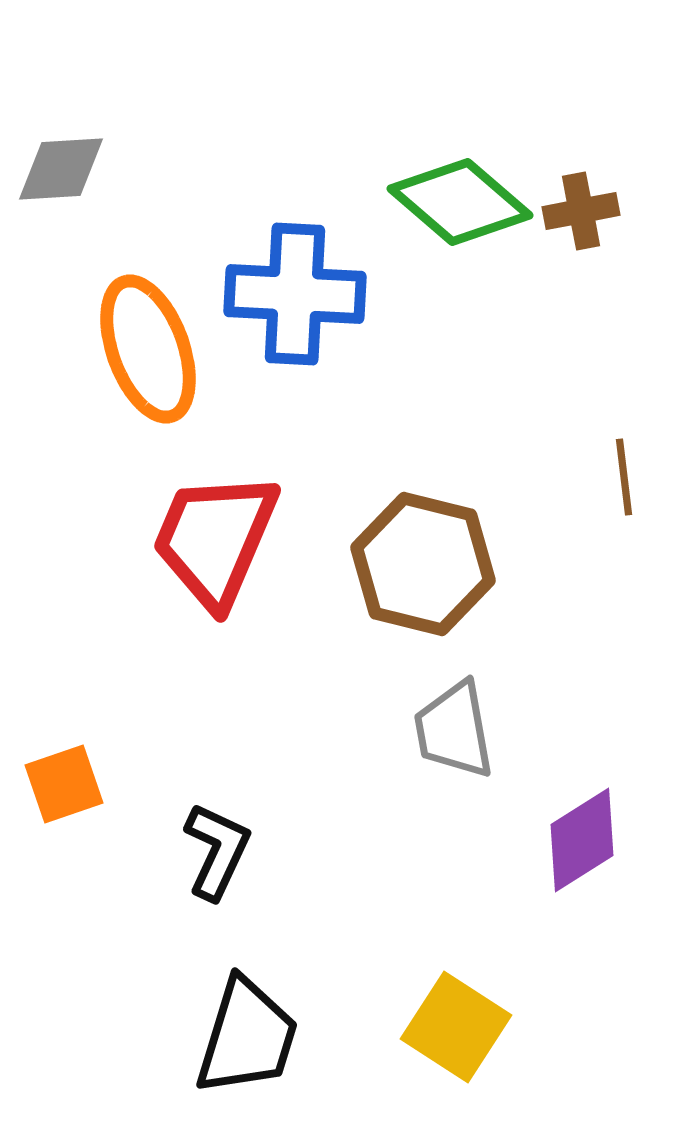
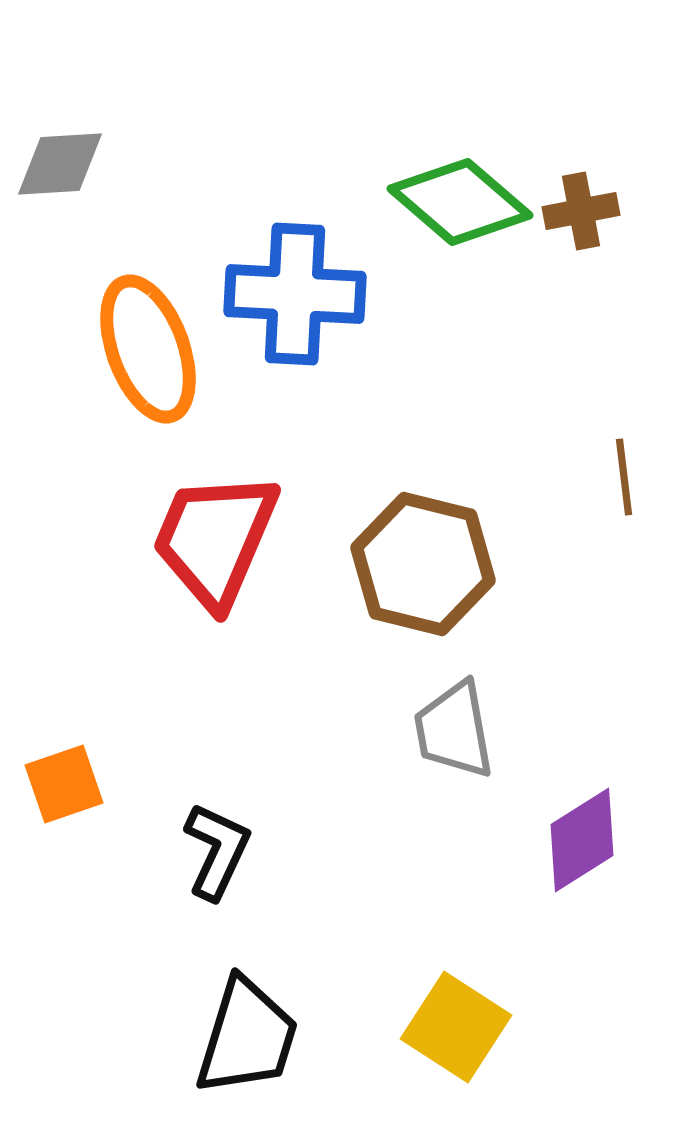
gray diamond: moved 1 px left, 5 px up
